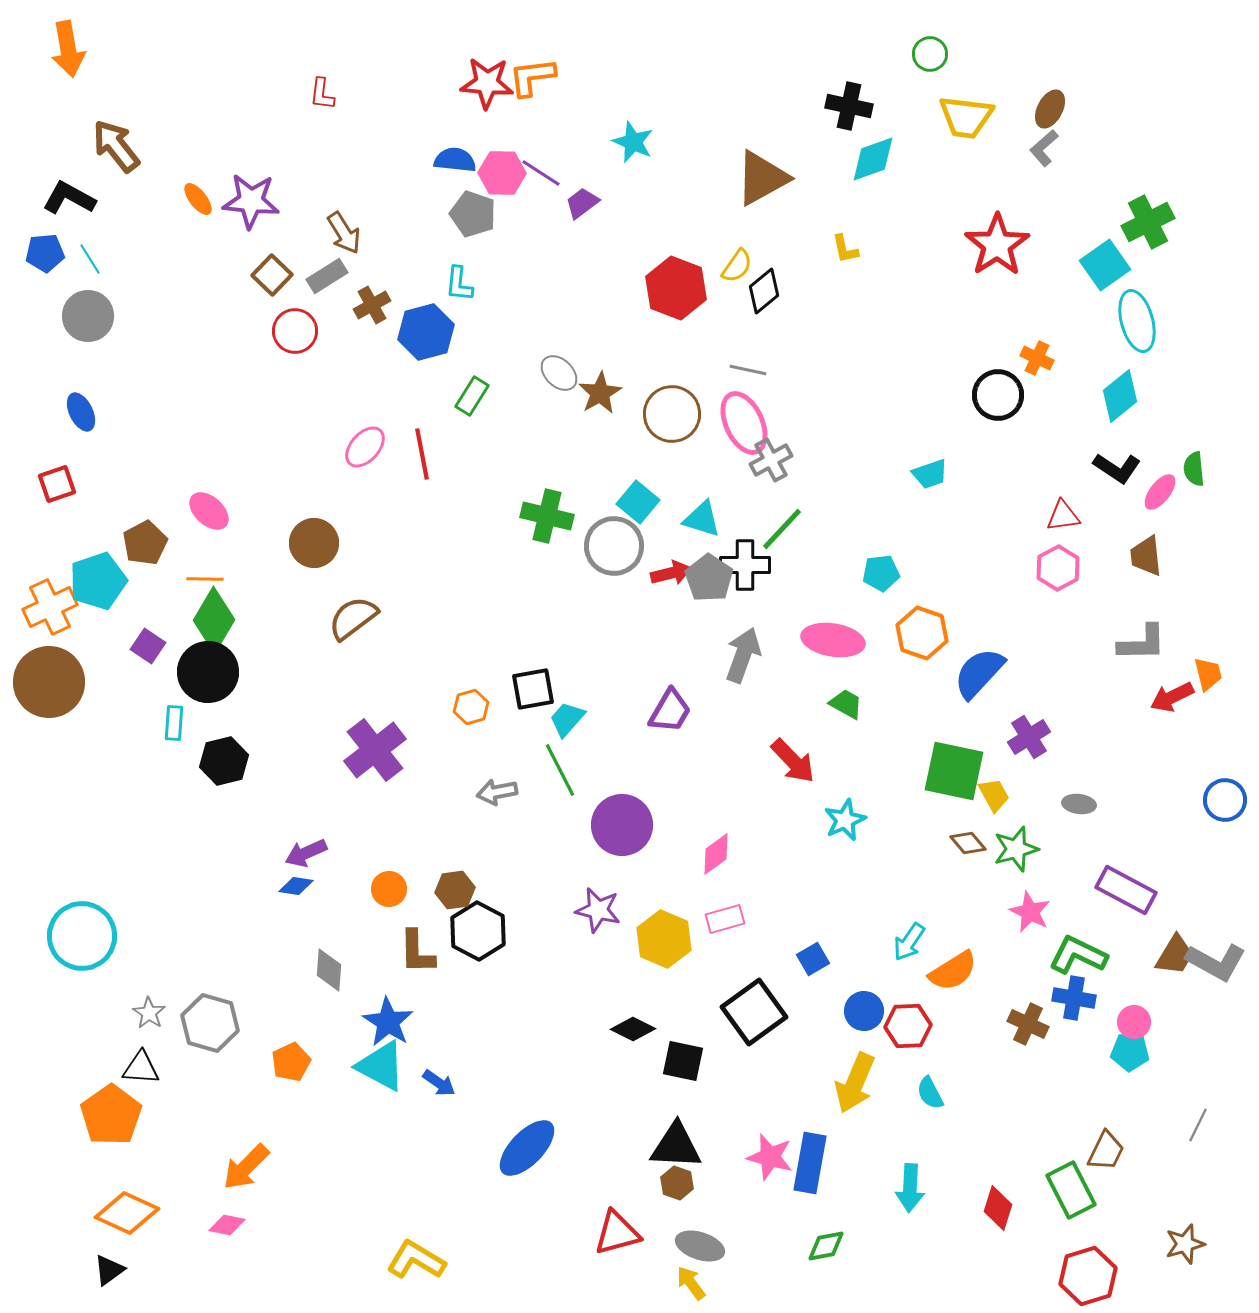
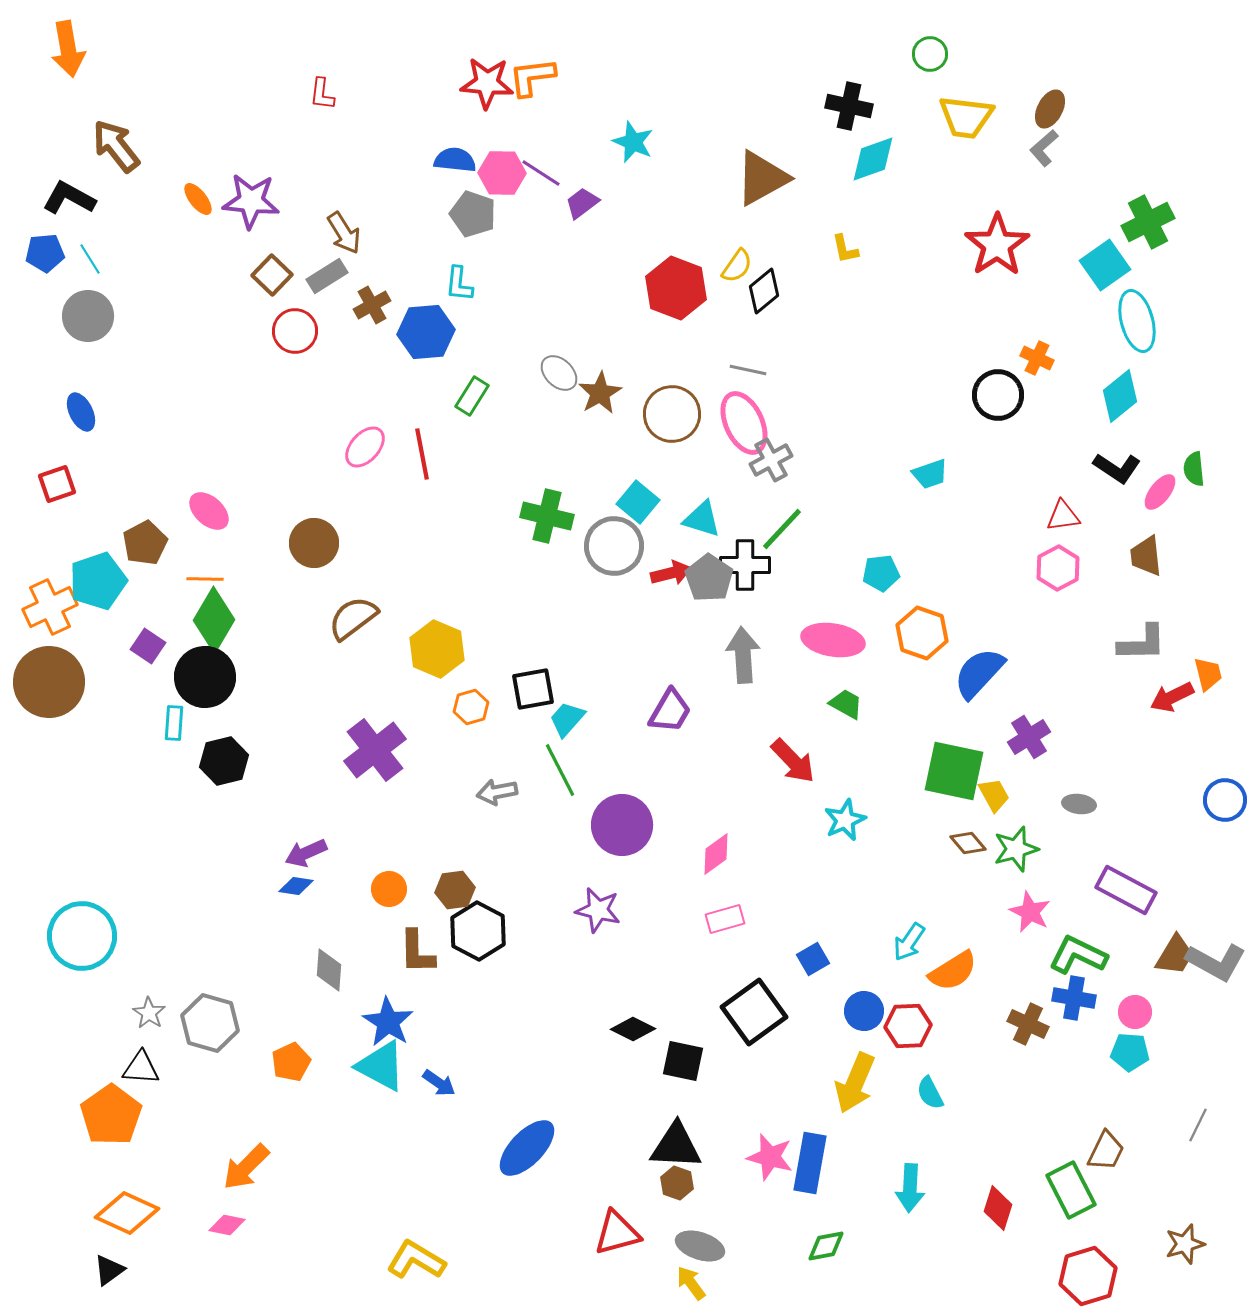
blue hexagon at (426, 332): rotated 10 degrees clockwise
gray arrow at (743, 655): rotated 24 degrees counterclockwise
black circle at (208, 672): moved 3 px left, 5 px down
yellow hexagon at (664, 939): moved 227 px left, 290 px up
pink circle at (1134, 1022): moved 1 px right, 10 px up
